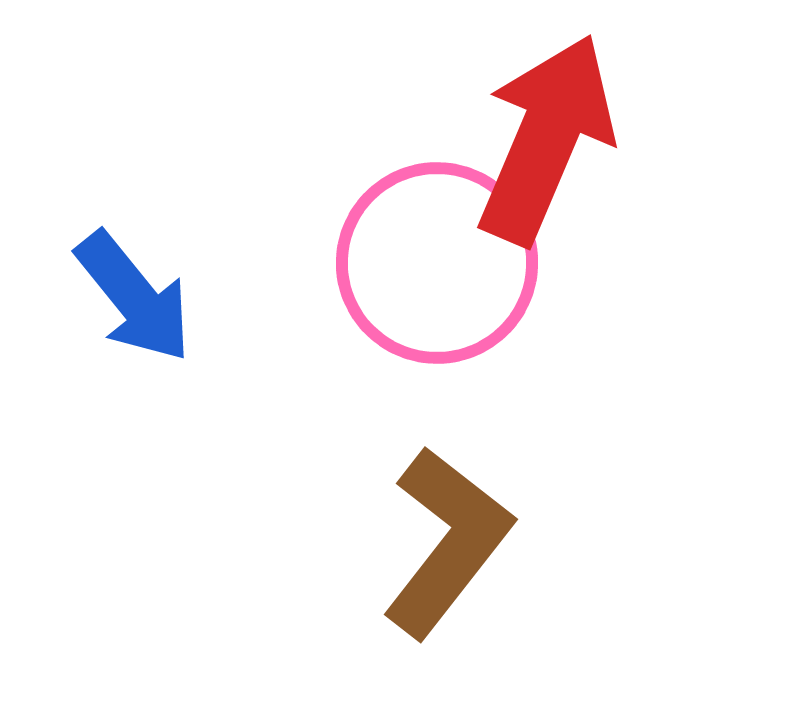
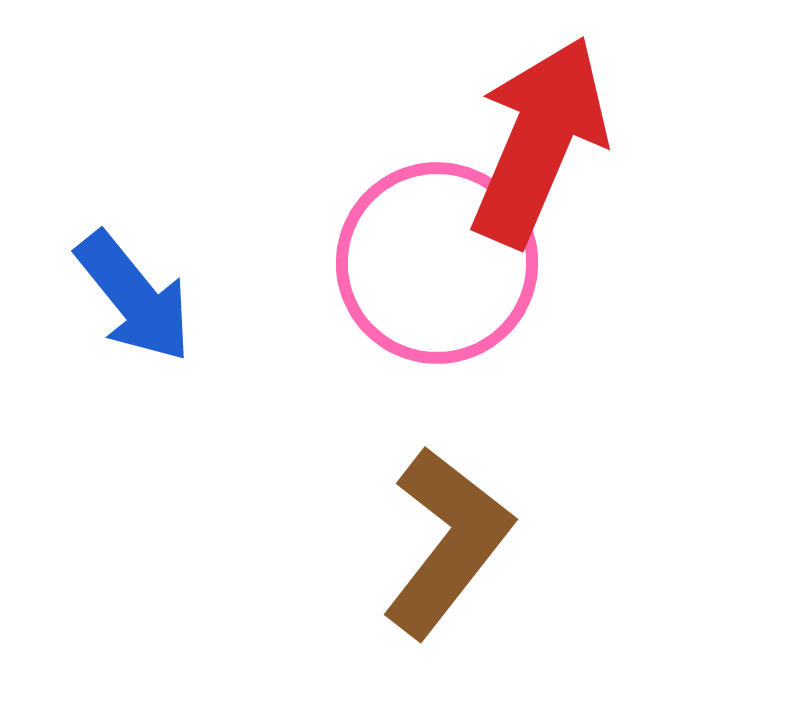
red arrow: moved 7 px left, 2 px down
